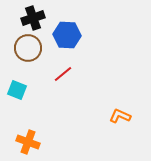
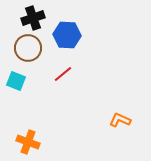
cyan square: moved 1 px left, 9 px up
orange L-shape: moved 4 px down
